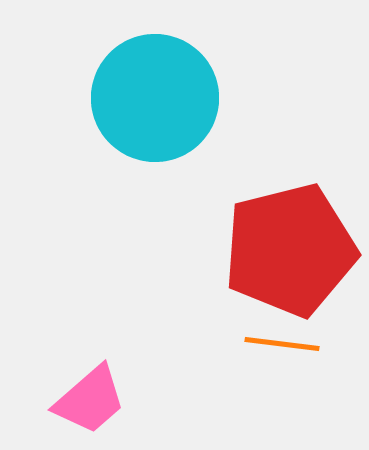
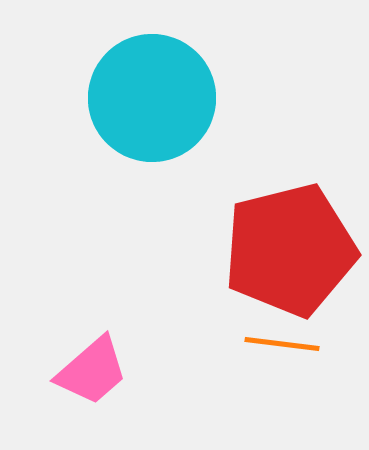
cyan circle: moved 3 px left
pink trapezoid: moved 2 px right, 29 px up
